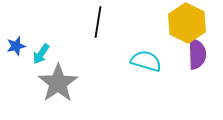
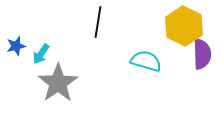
yellow hexagon: moved 3 px left, 3 px down
purple semicircle: moved 5 px right
